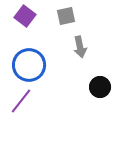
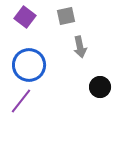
purple square: moved 1 px down
